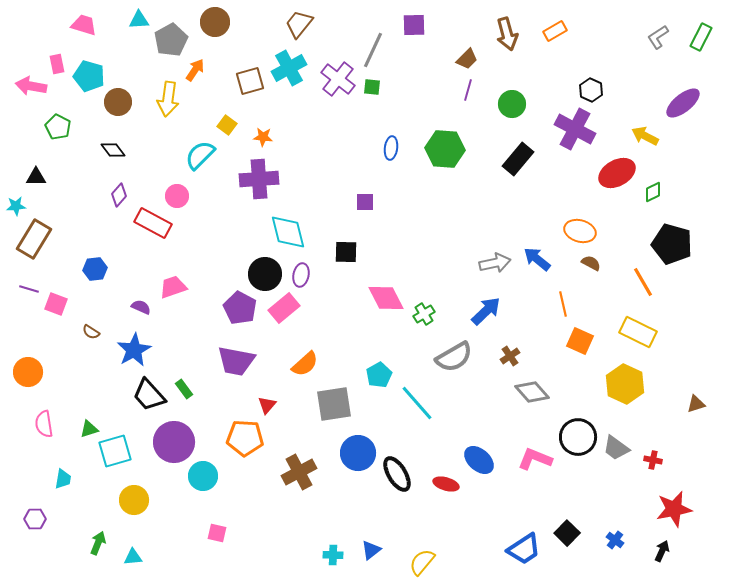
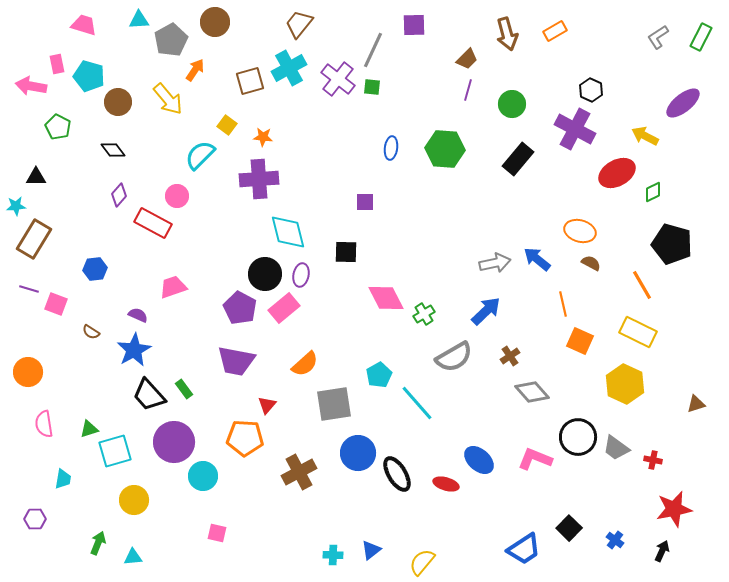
yellow arrow at (168, 99): rotated 48 degrees counterclockwise
orange line at (643, 282): moved 1 px left, 3 px down
purple semicircle at (141, 307): moved 3 px left, 8 px down
black square at (567, 533): moved 2 px right, 5 px up
